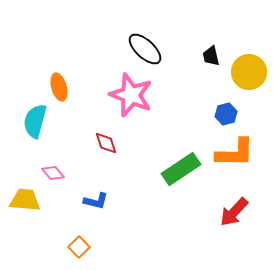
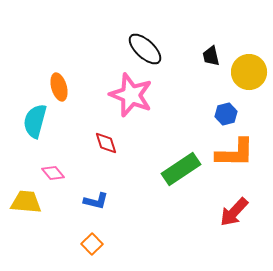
yellow trapezoid: moved 1 px right, 2 px down
orange square: moved 13 px right, 3 px up
